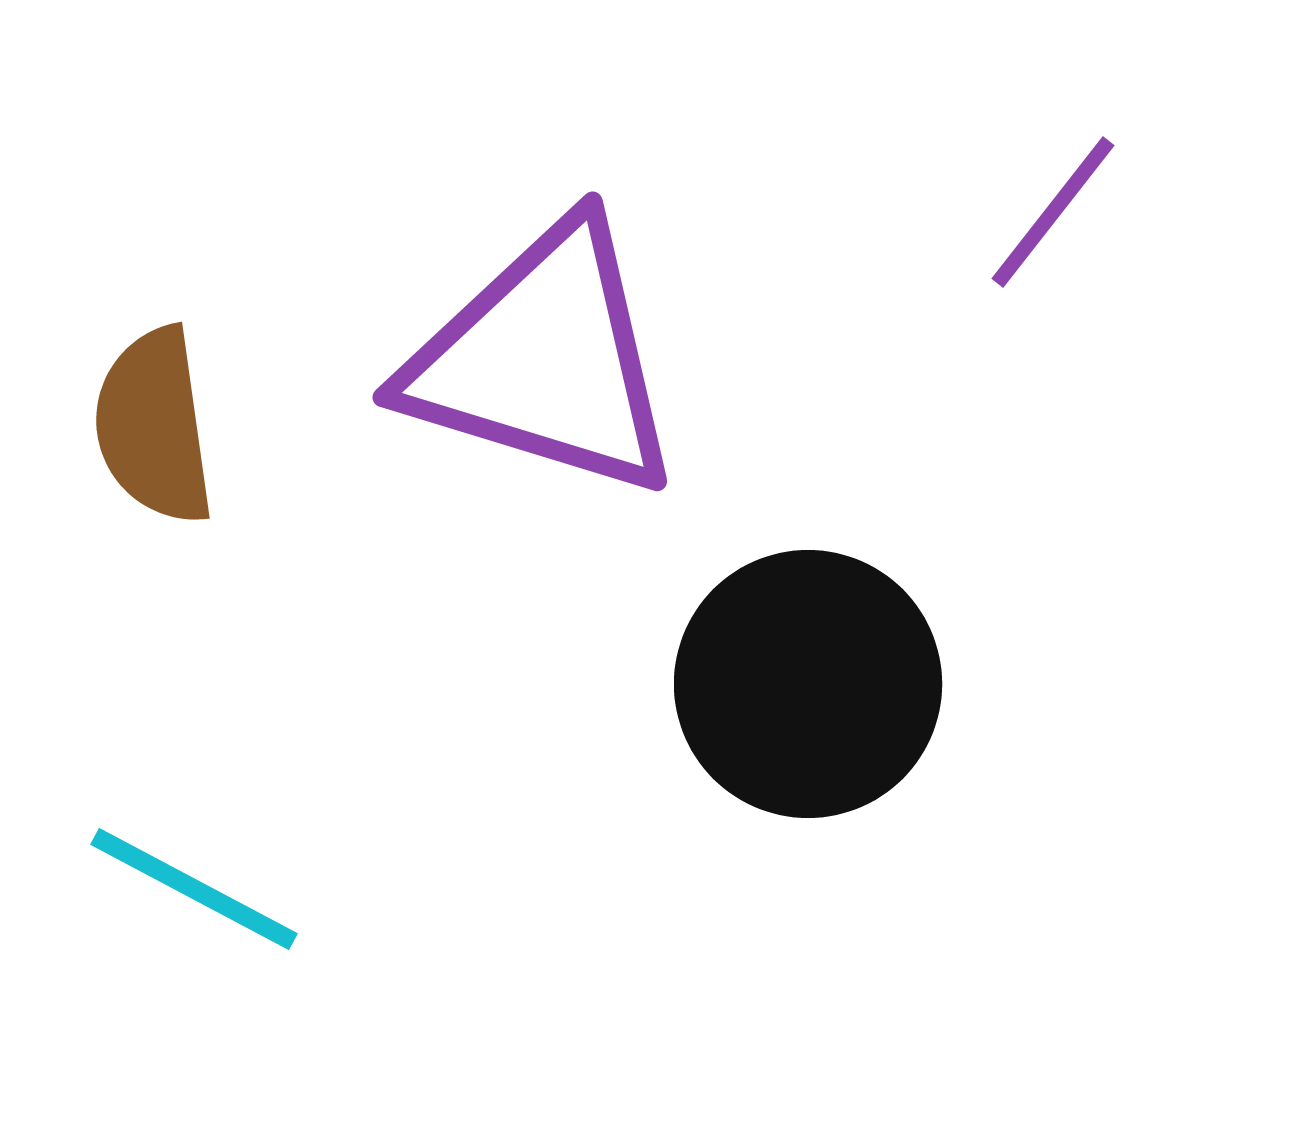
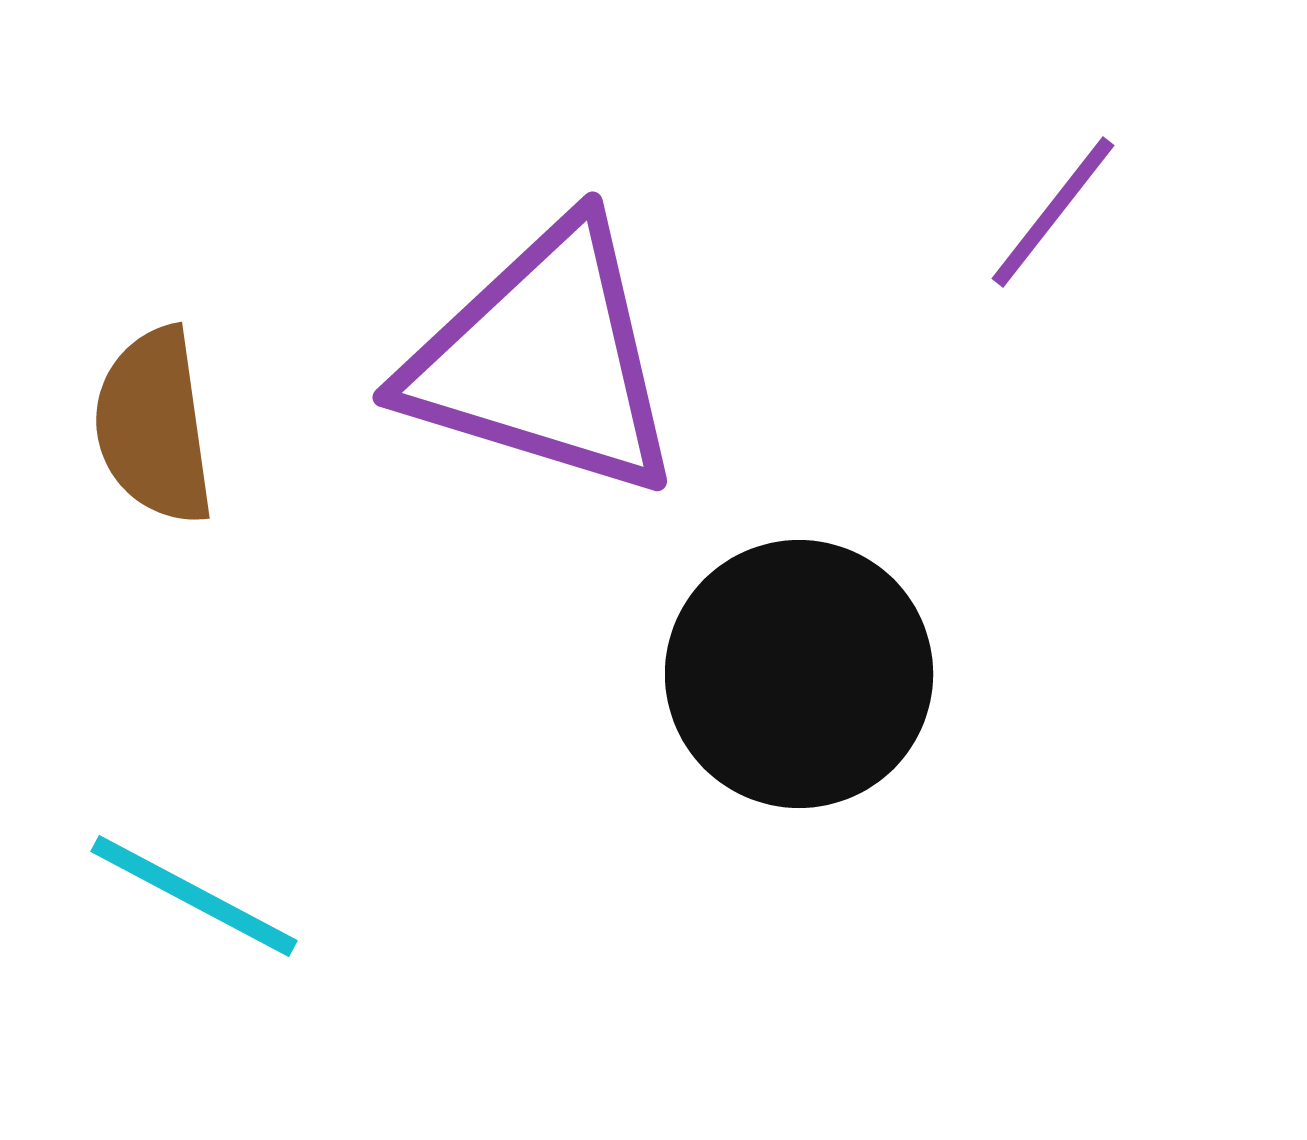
black circle: moved 9 px left, 10 px up
cyan line: moved 7 px down
